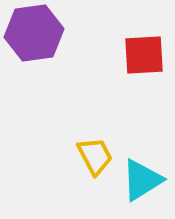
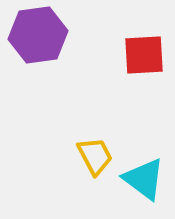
purple hexagon: moved 4 px right, 2 px down
cyan triangle: moved 2 px right, 1 px up; rotated 51 degrees counterclockwise
